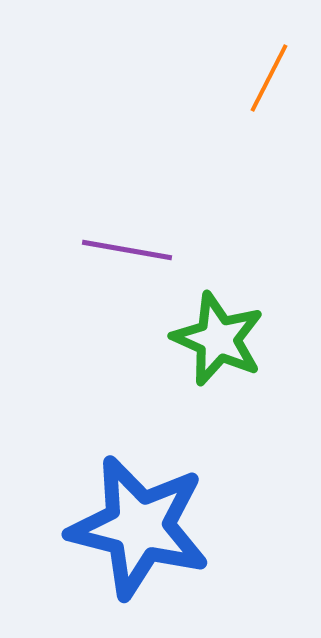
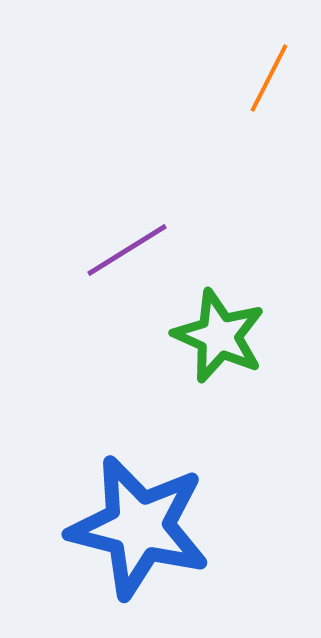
purple line: rotated 42 degrees counterclockwise
green star: moved 1 px right, 3 px up
